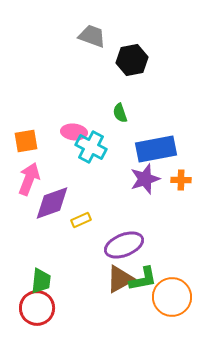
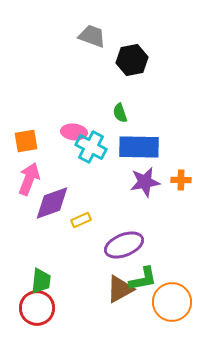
blue rectangle: moved 17 px left, 2 px up; rotated 12 degrees clockwise
purple star: moved 3 px down; rotated 8 degrees clockwise
brown triangle: moved 10 px down
orange circle: moved 5 px down
